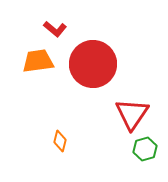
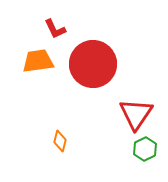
red L-shape: rotated 25 degrees clockwise
red triangle: moved 4 px right
green hexagon: rotated 10 degrees counterclockwise
